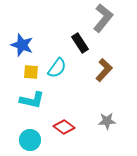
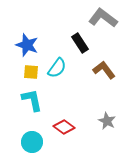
gray L-shape: rotated 92 degrees counterclockwise
blue star: moved 5 px right
brown L-shape: rotated 80 degrees counterclockwise
cyan L-shape: rotated 115 degrees counterclockwise
gray star: rotated 30 degrees clockwise
cyan circle: moved 2 px right, 2 px down
